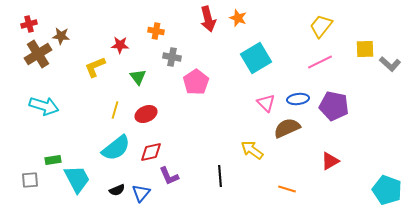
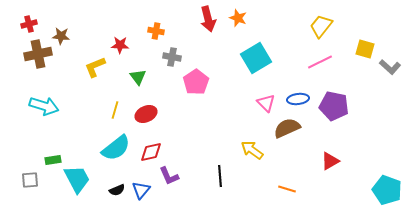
yellow square: rotated 18 degrees clockwise
brown cross: rotated 20 degrees clockwise
gray L-shape: moved 3 px down
blue triangle: moved 3 px up
